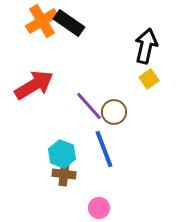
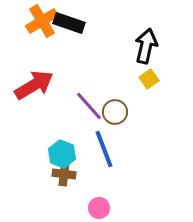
black rectangle: rotated 16 degrees counterclockwise
brown circle: moved 1 px right
